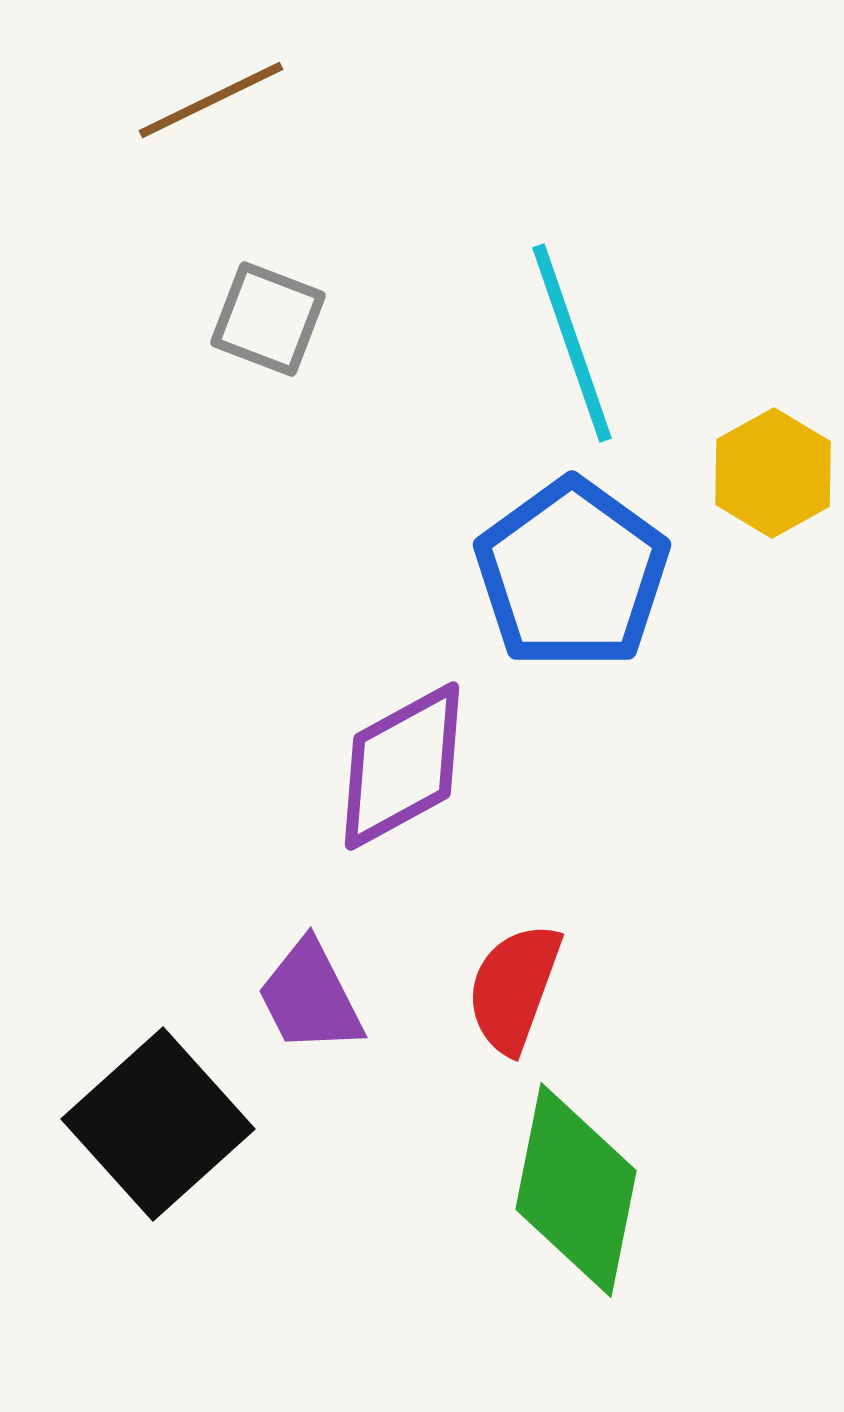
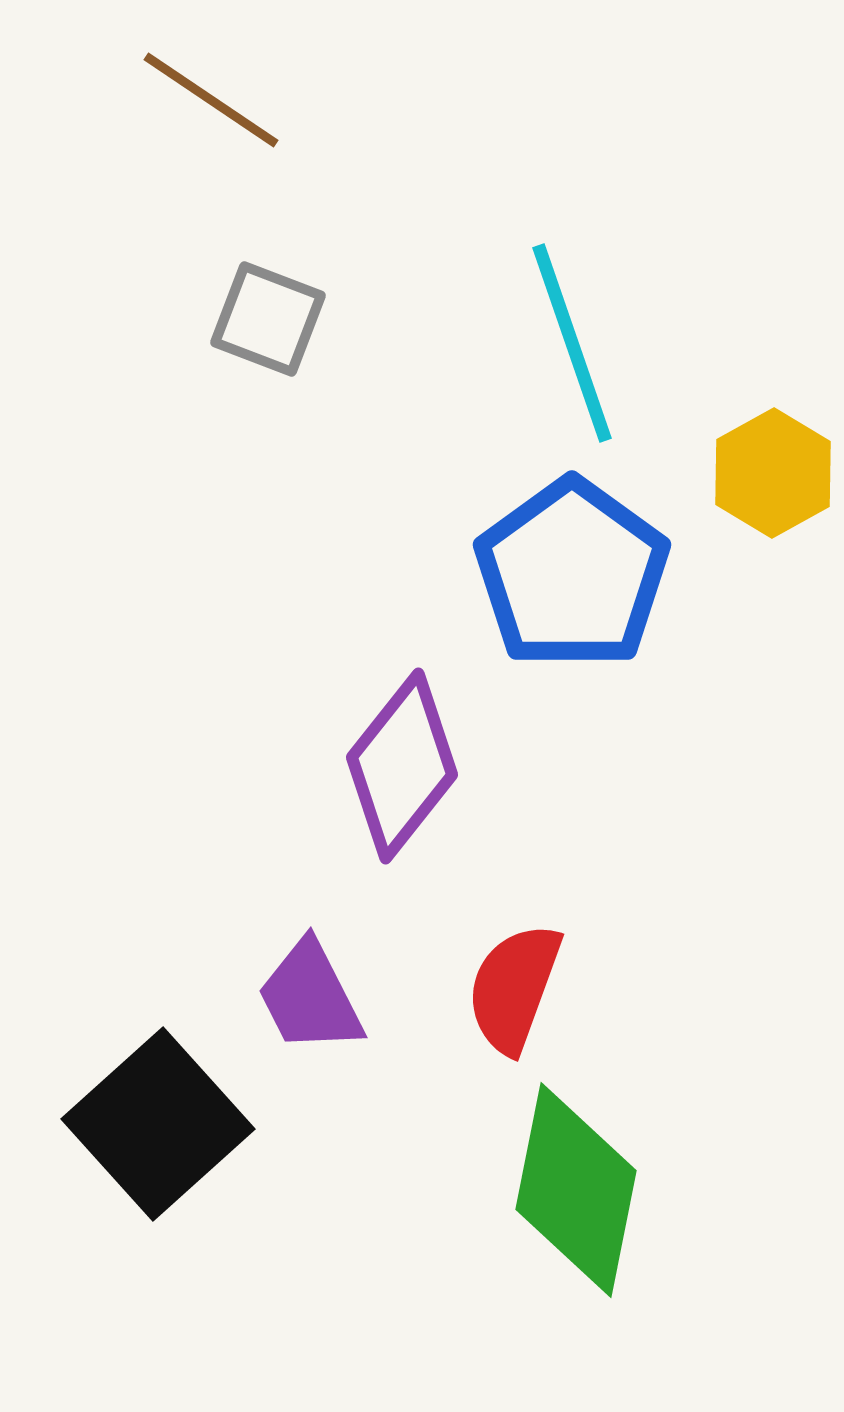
brown line: rotated 60 degrees clockwise
purple diamond: rotated 23 degrees counterclockwise
